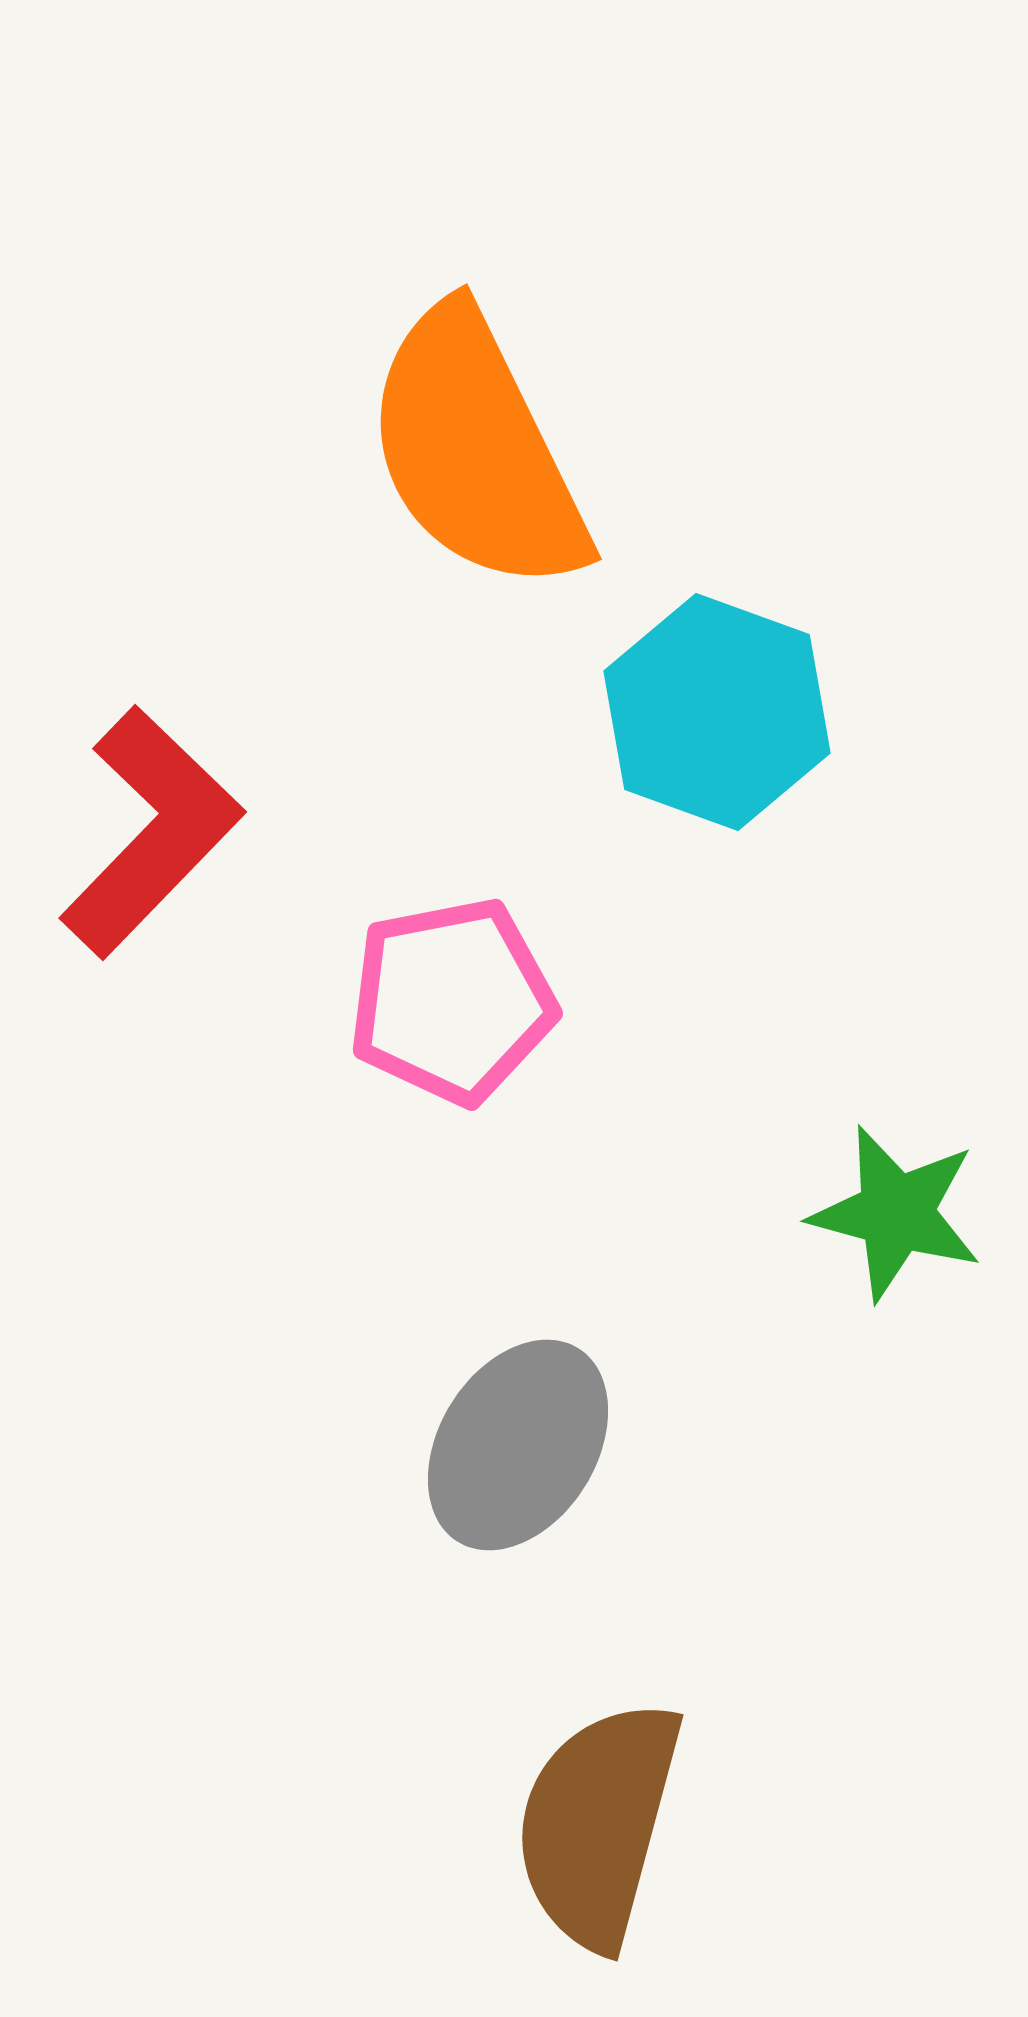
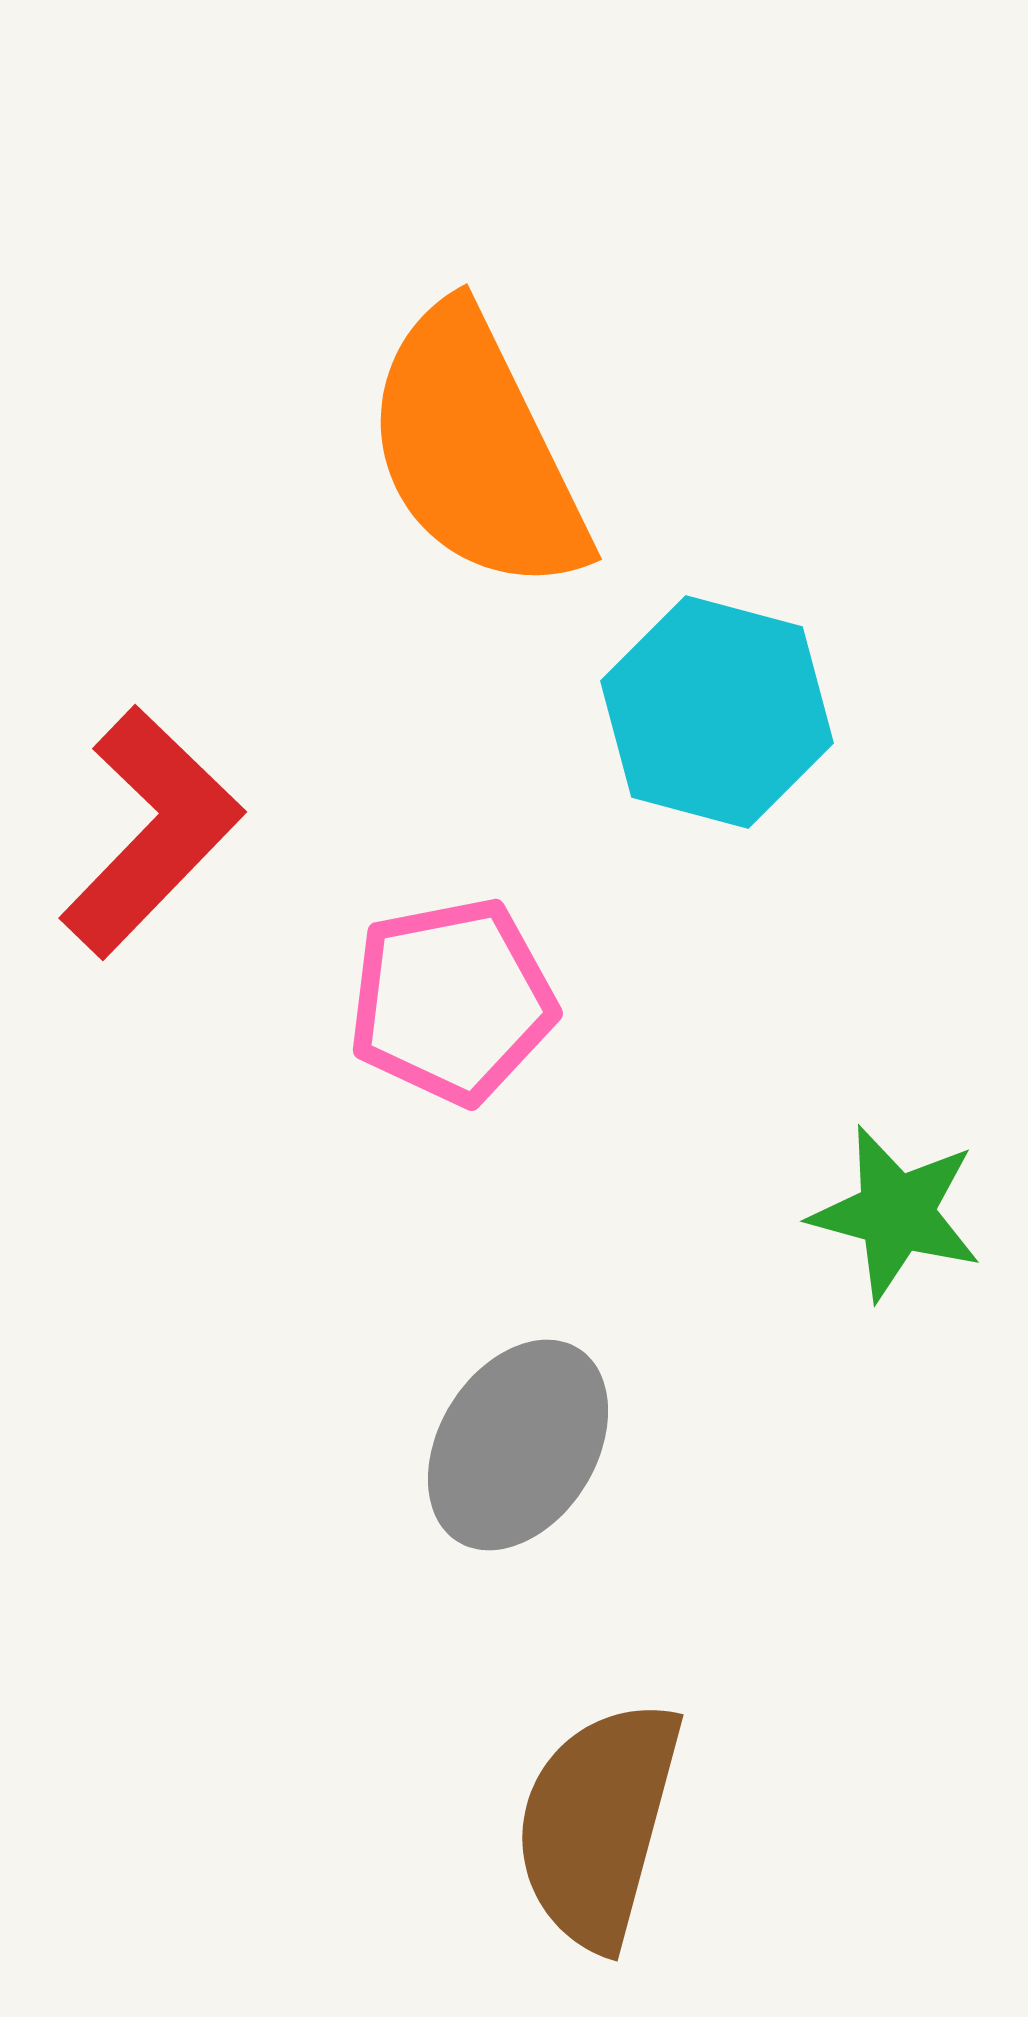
cyan hexagon: rotated 5 degrees counterclockwise
